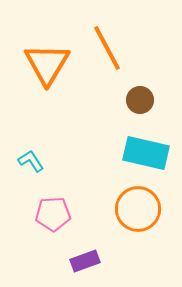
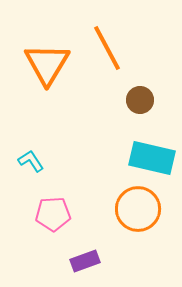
cyan rectangle: moved 6 px right, 5 px down
